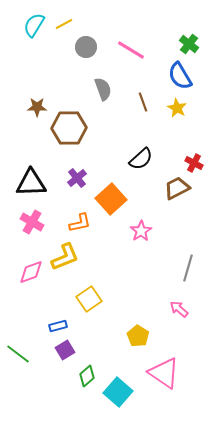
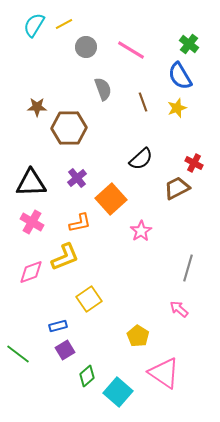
yellow star: rotated 24 degrees clockwise
